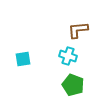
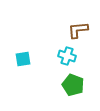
cyan cross: moved 1 px left
